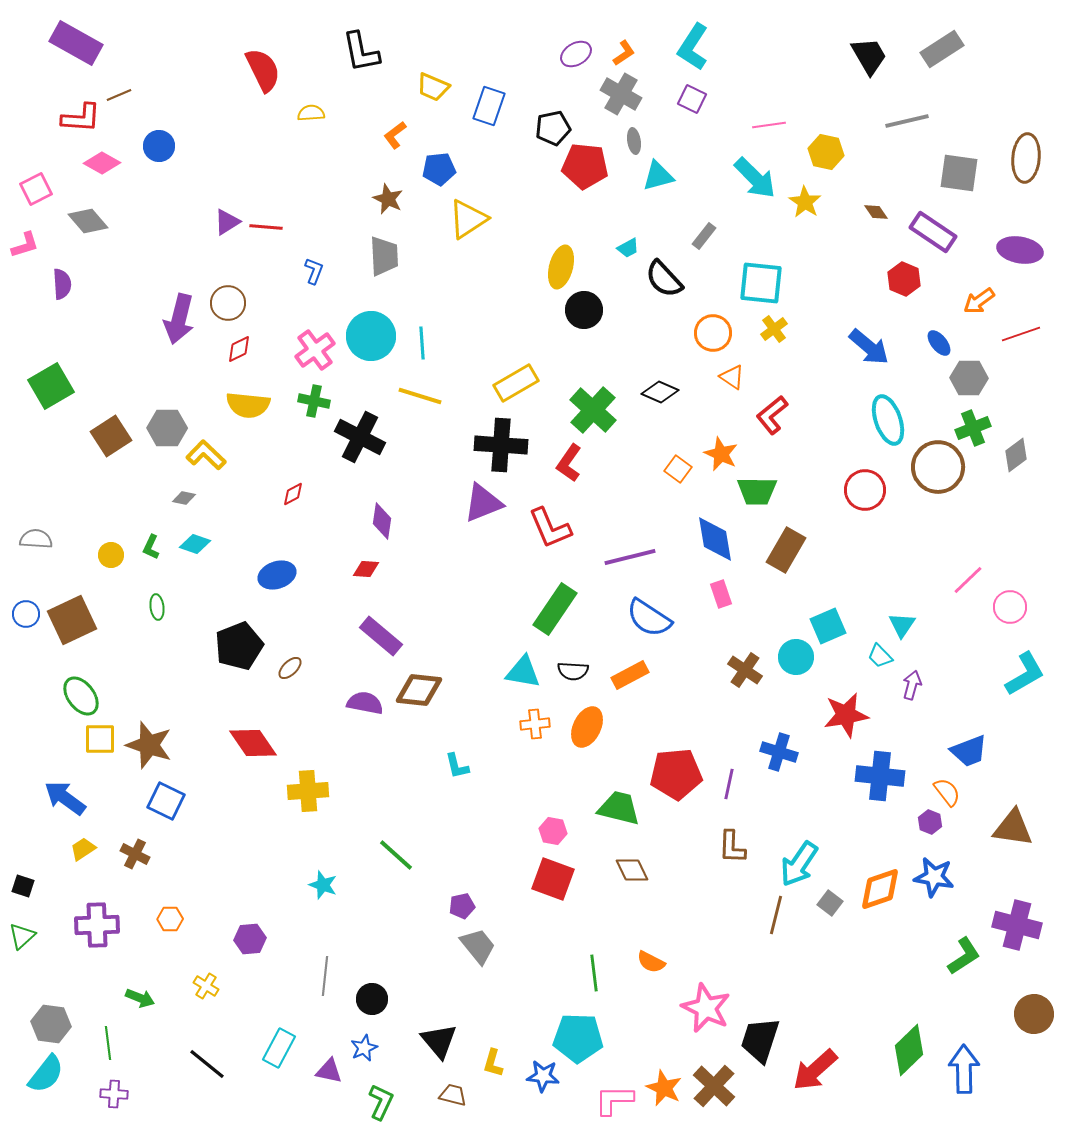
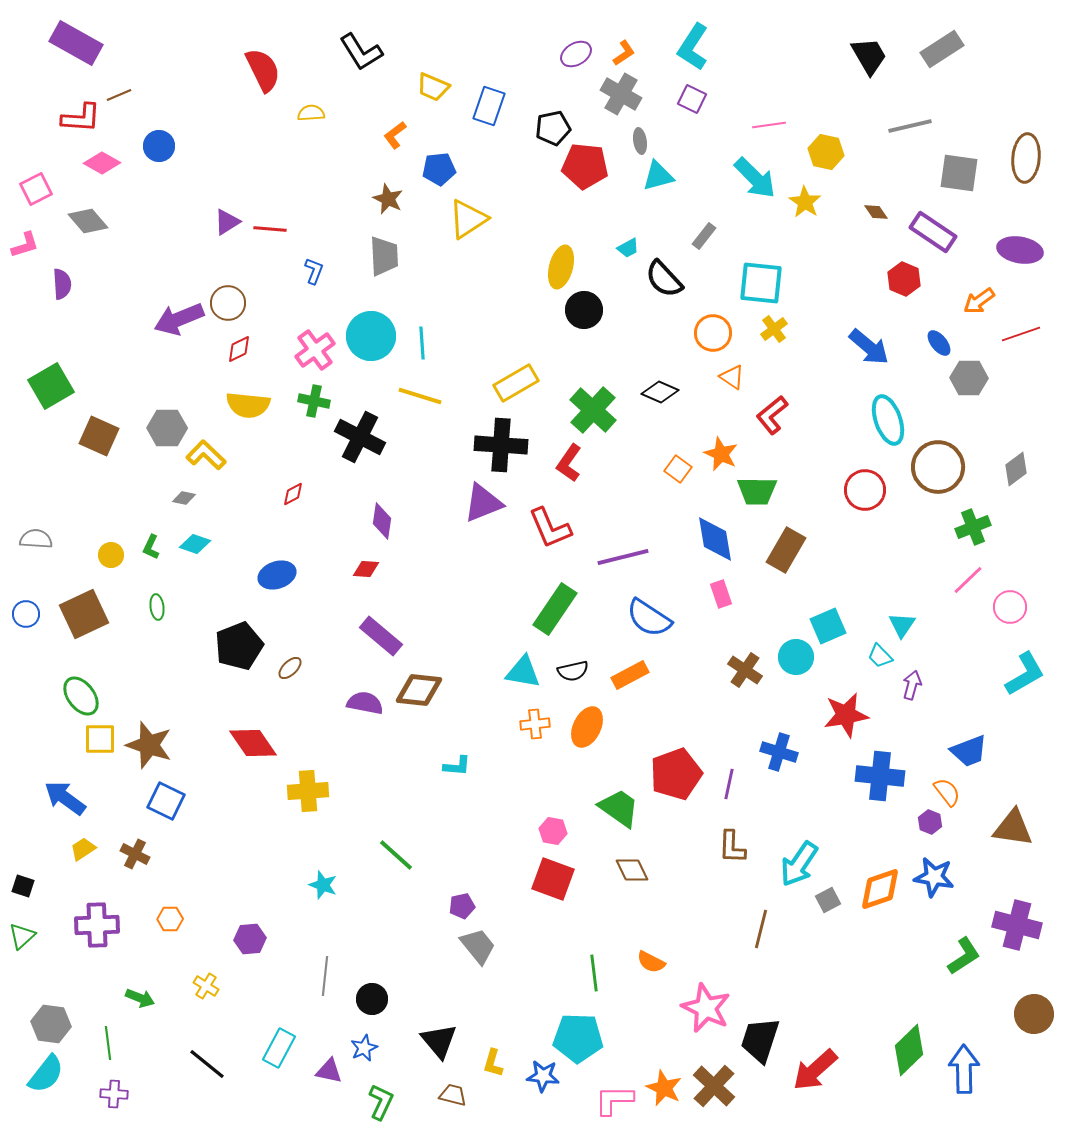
black L-shape at (361, 52): rotated 21 degrees counterclockwise
gray line at (907, 121): moved 3 px right, 5 px down
gray ellipse at (634, 141): moved 6 px right
red line at (266, 227): moved 4 px right, 2 px down
purple arrow at (179, 319): rotated 54 degrees clockwise
green cross at (973, 428): moved 99 px down
brown square at (111, 436): moved 12 px left; rotated 33 degrees counterclockwise
gray diamond at (1016, 455): moved 14 px down
purple line at (630, 557): moved 7 px left
brown square at (72, 620): moved 12 px right, 6 px up
black semicircle at (573, 671): rotated 16 degrees counterclockwise
cyan L-shape at (457, 766): rotated 72 degrees counterclockwise
red pentagon at (676, 774): rotated 15 degrees counterclockwise
green trapezoid at (619, 808): rotated 21 degrees clockwise
gray square at (830, 903): moved 2 px left, 3 px up; rotated 25 degrees clockwise
brown line at (776, 915): moved 15 px left, 14 px down
